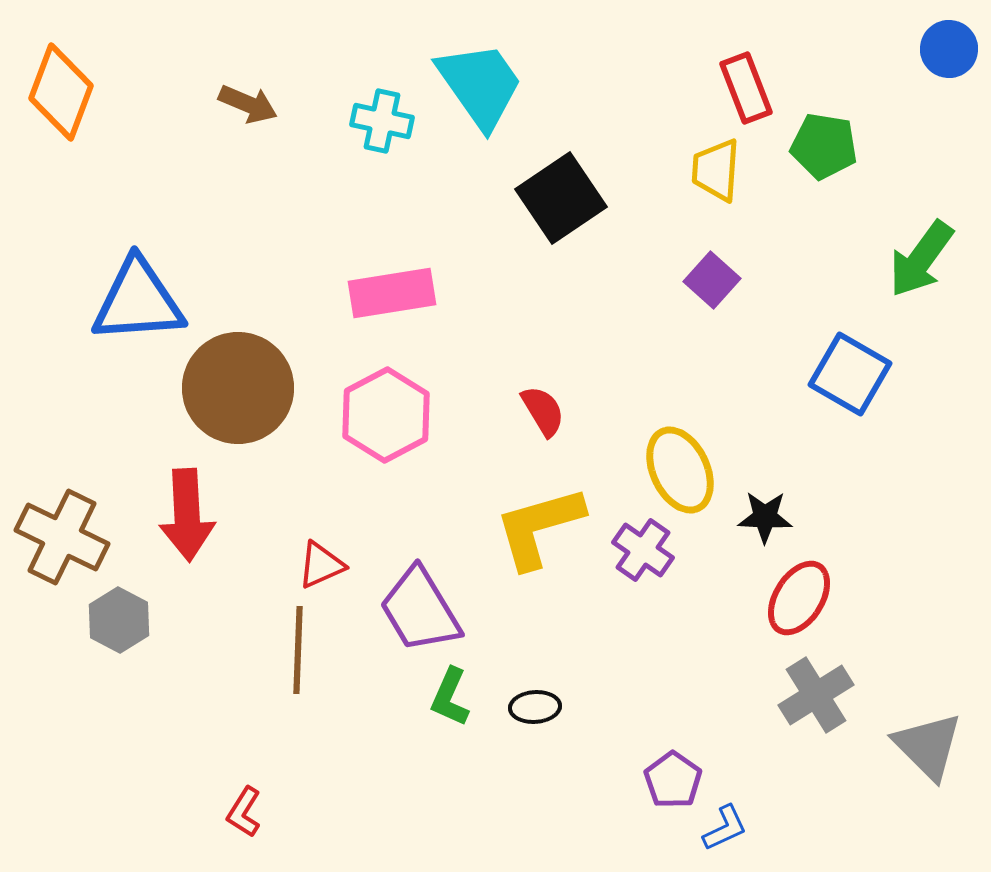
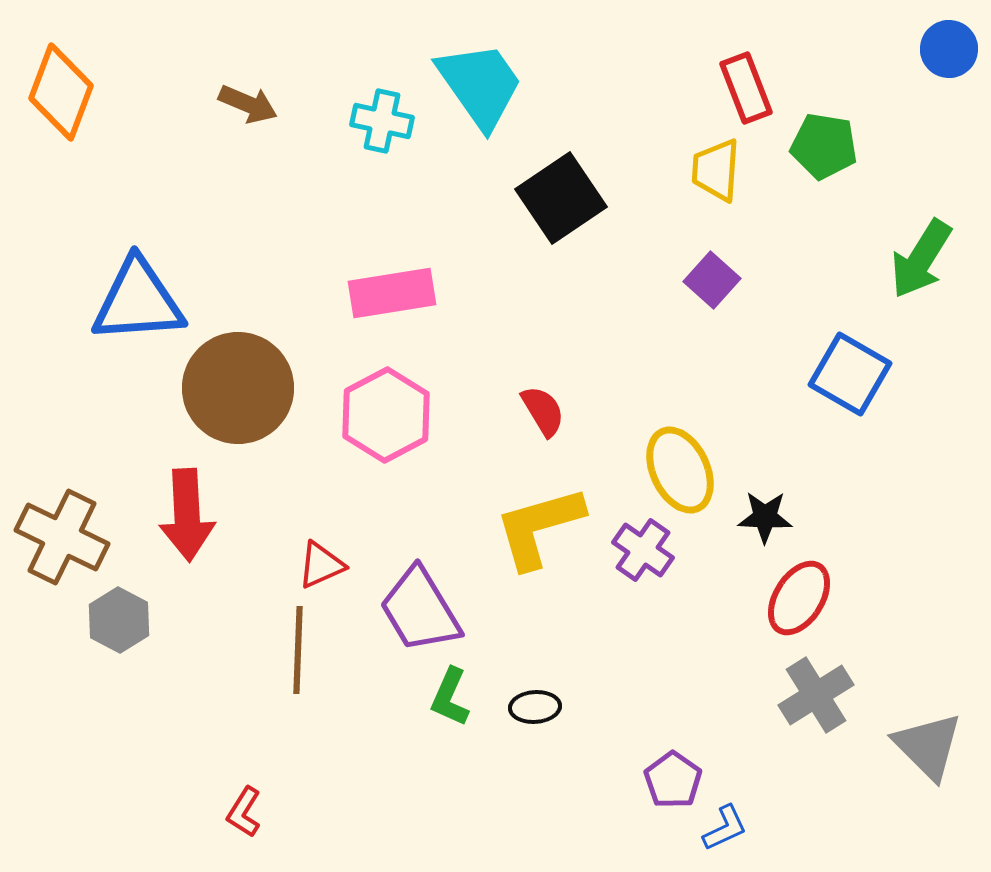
green arrow: rotated 4 degrees counterclockwise
